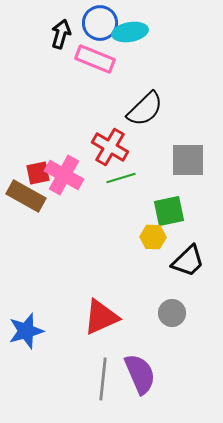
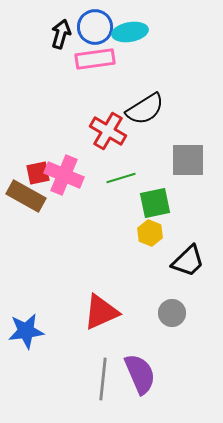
blue circle: moved 5 px left, 4 px down
pink rectangle: rotated 30 degrees counterclockwise
black semicircle: rotated 12 degrees clockwise
red cross: moved 2 px left, 16 px up
pink cross: rotated 6 degrees counterclockwise
green square: moved 14 px left, 8 px up
yellow hexagon: moved 3 px left, 4 px up; rotated 20 degrees clockwise
red triangle: moved 5 px up
blue star: rotated 9 degrees clockwise
